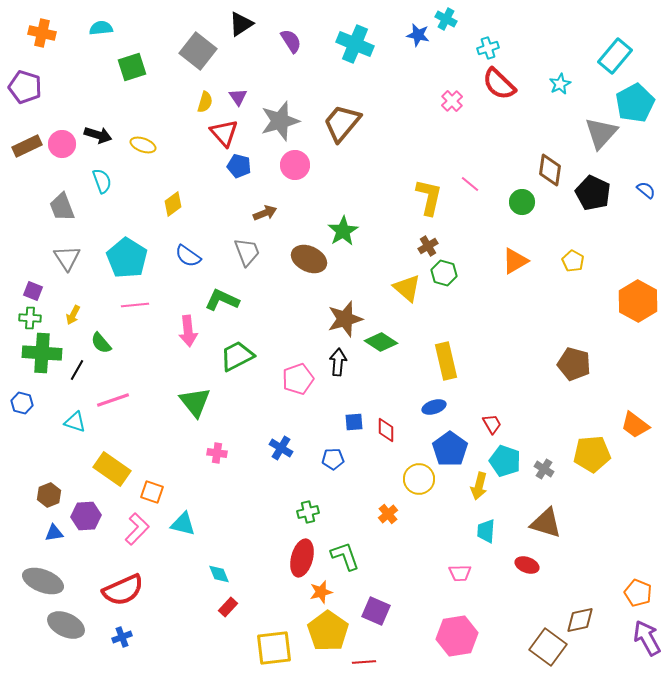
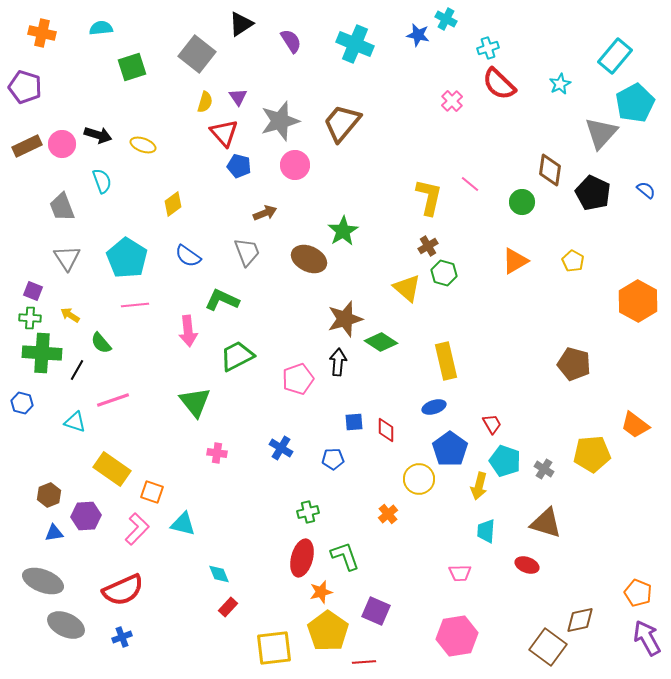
gray square at (198, 51): moved 1 px left, 3 px down
yellow arrow at (73, 315): moved 3 px left; rotated 96 degrees clockwise
